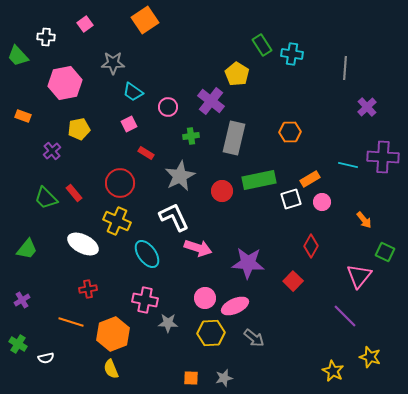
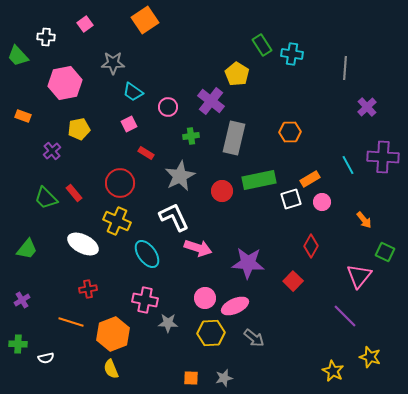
cyan line at (348, 165): rotated 48 degrees clockwise
green cross at (18, 344): rotated 30 degrees counterclockwise
